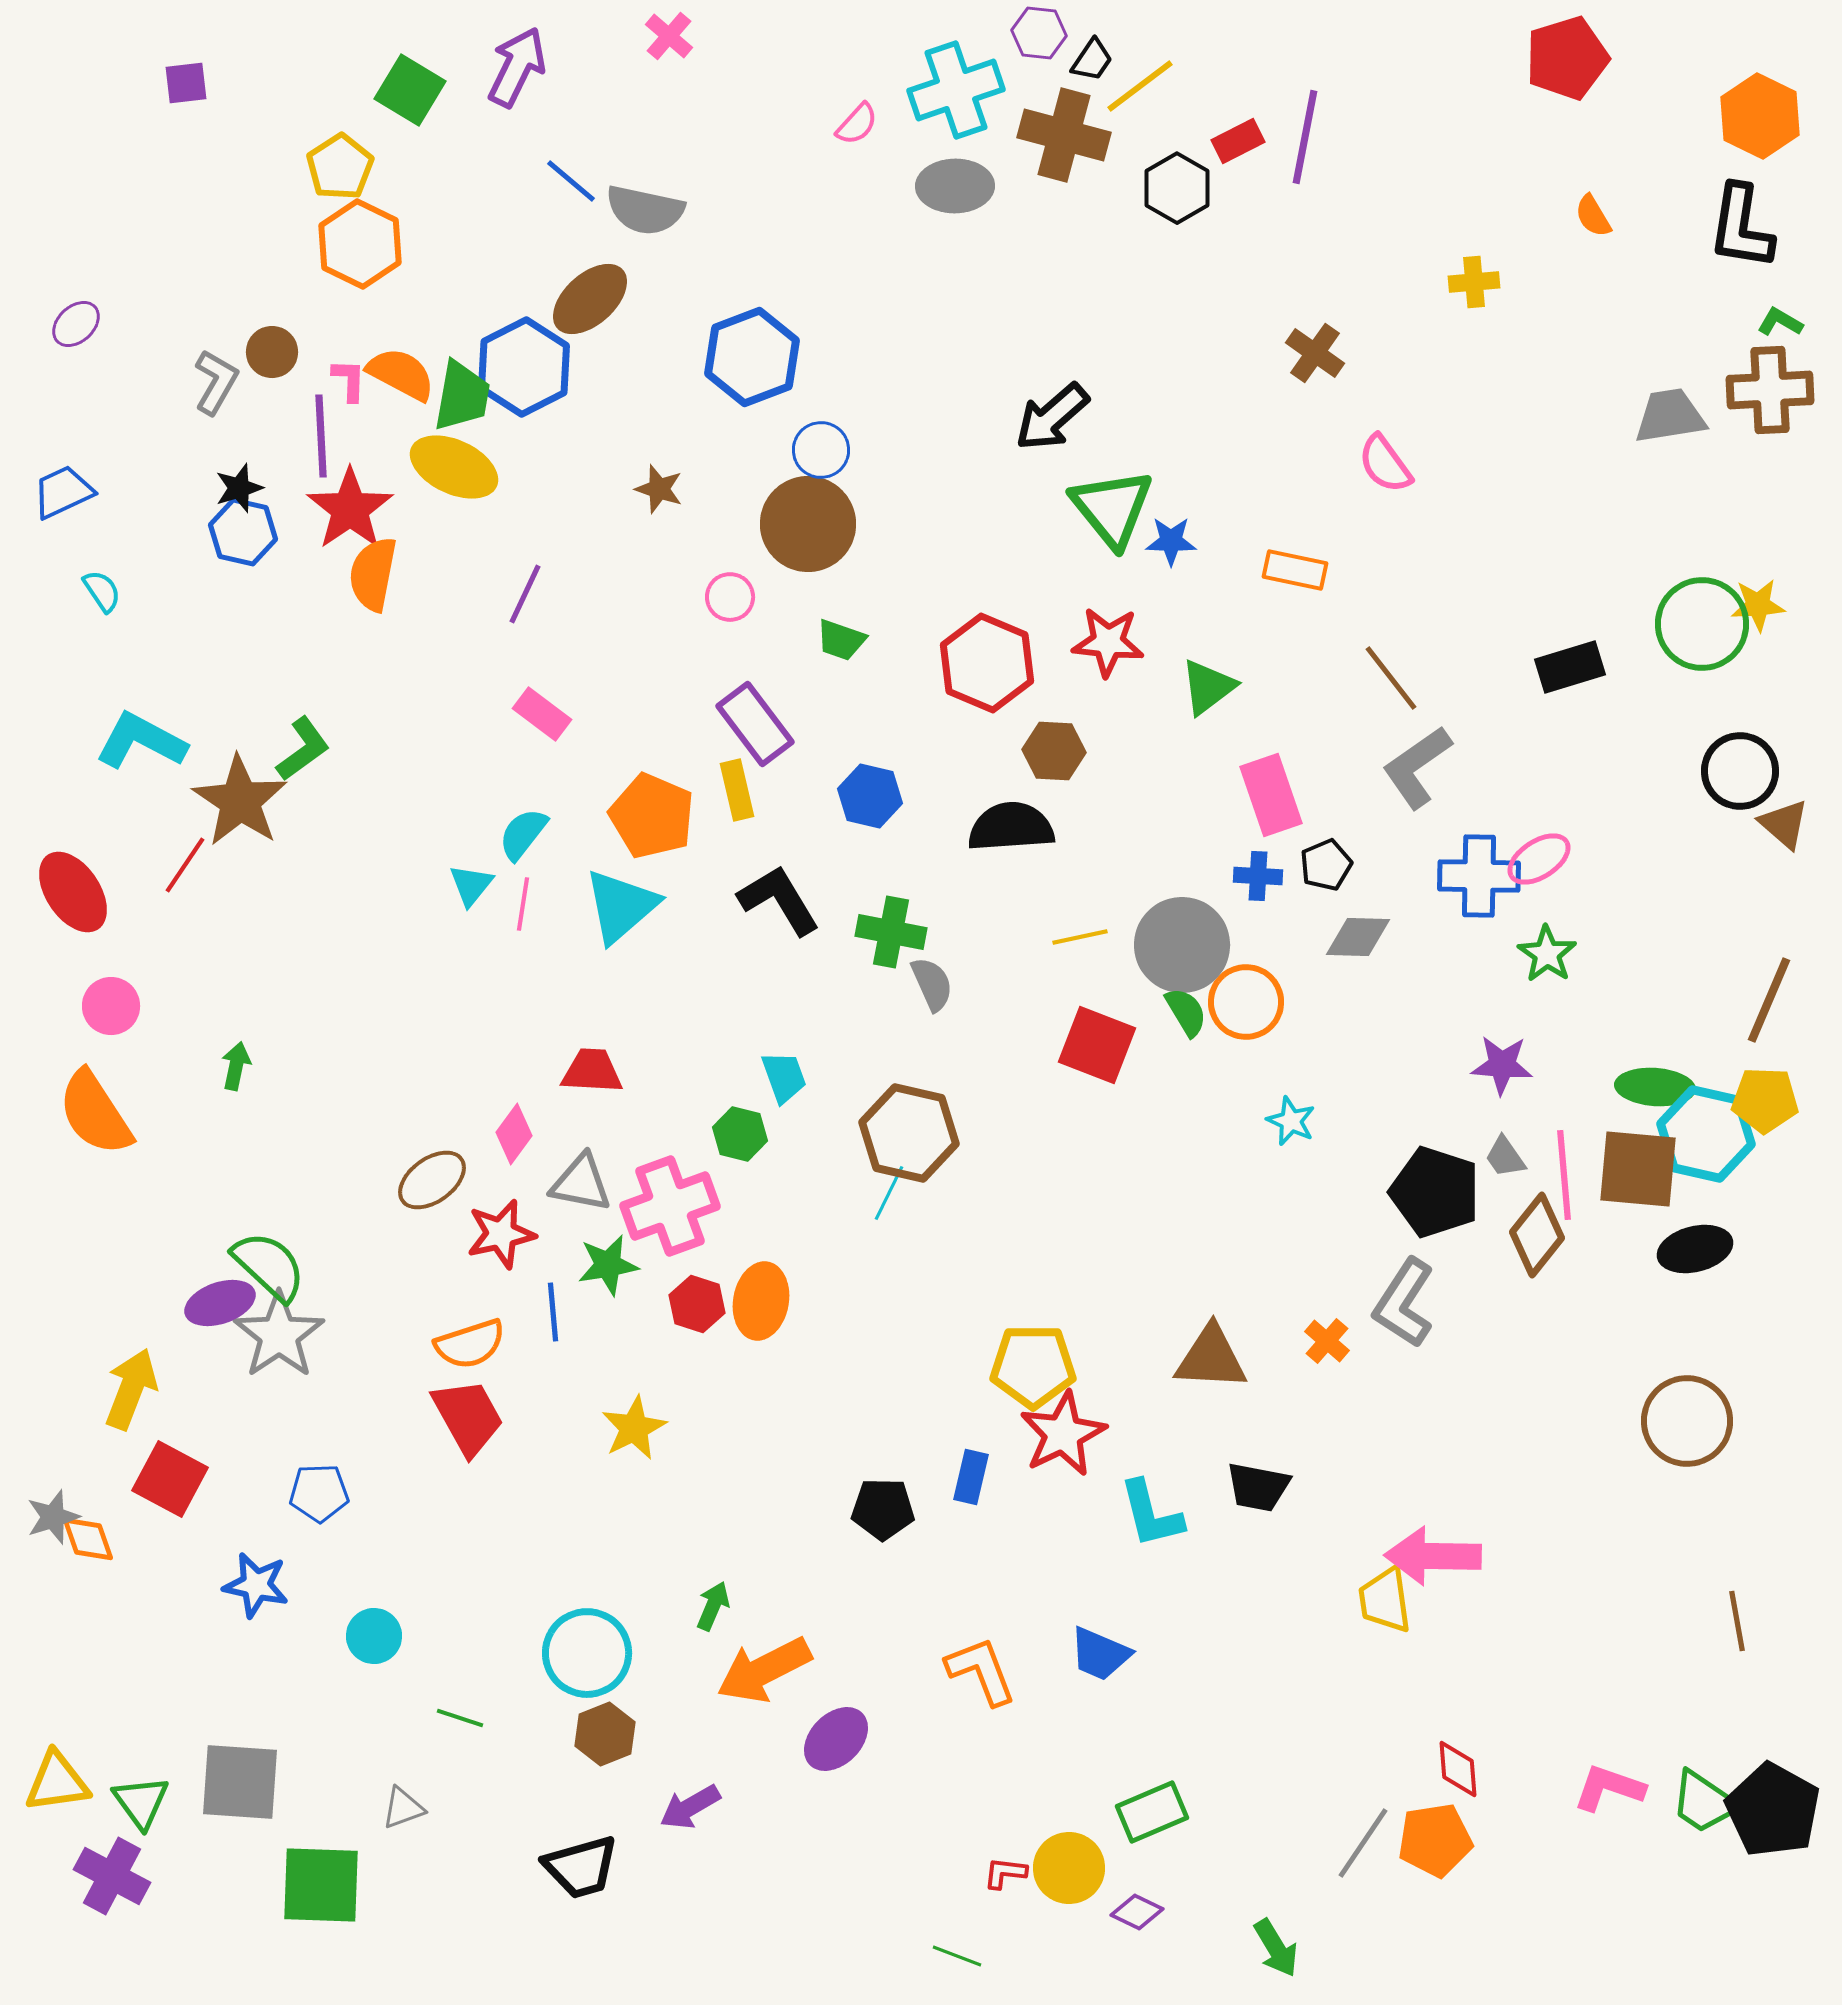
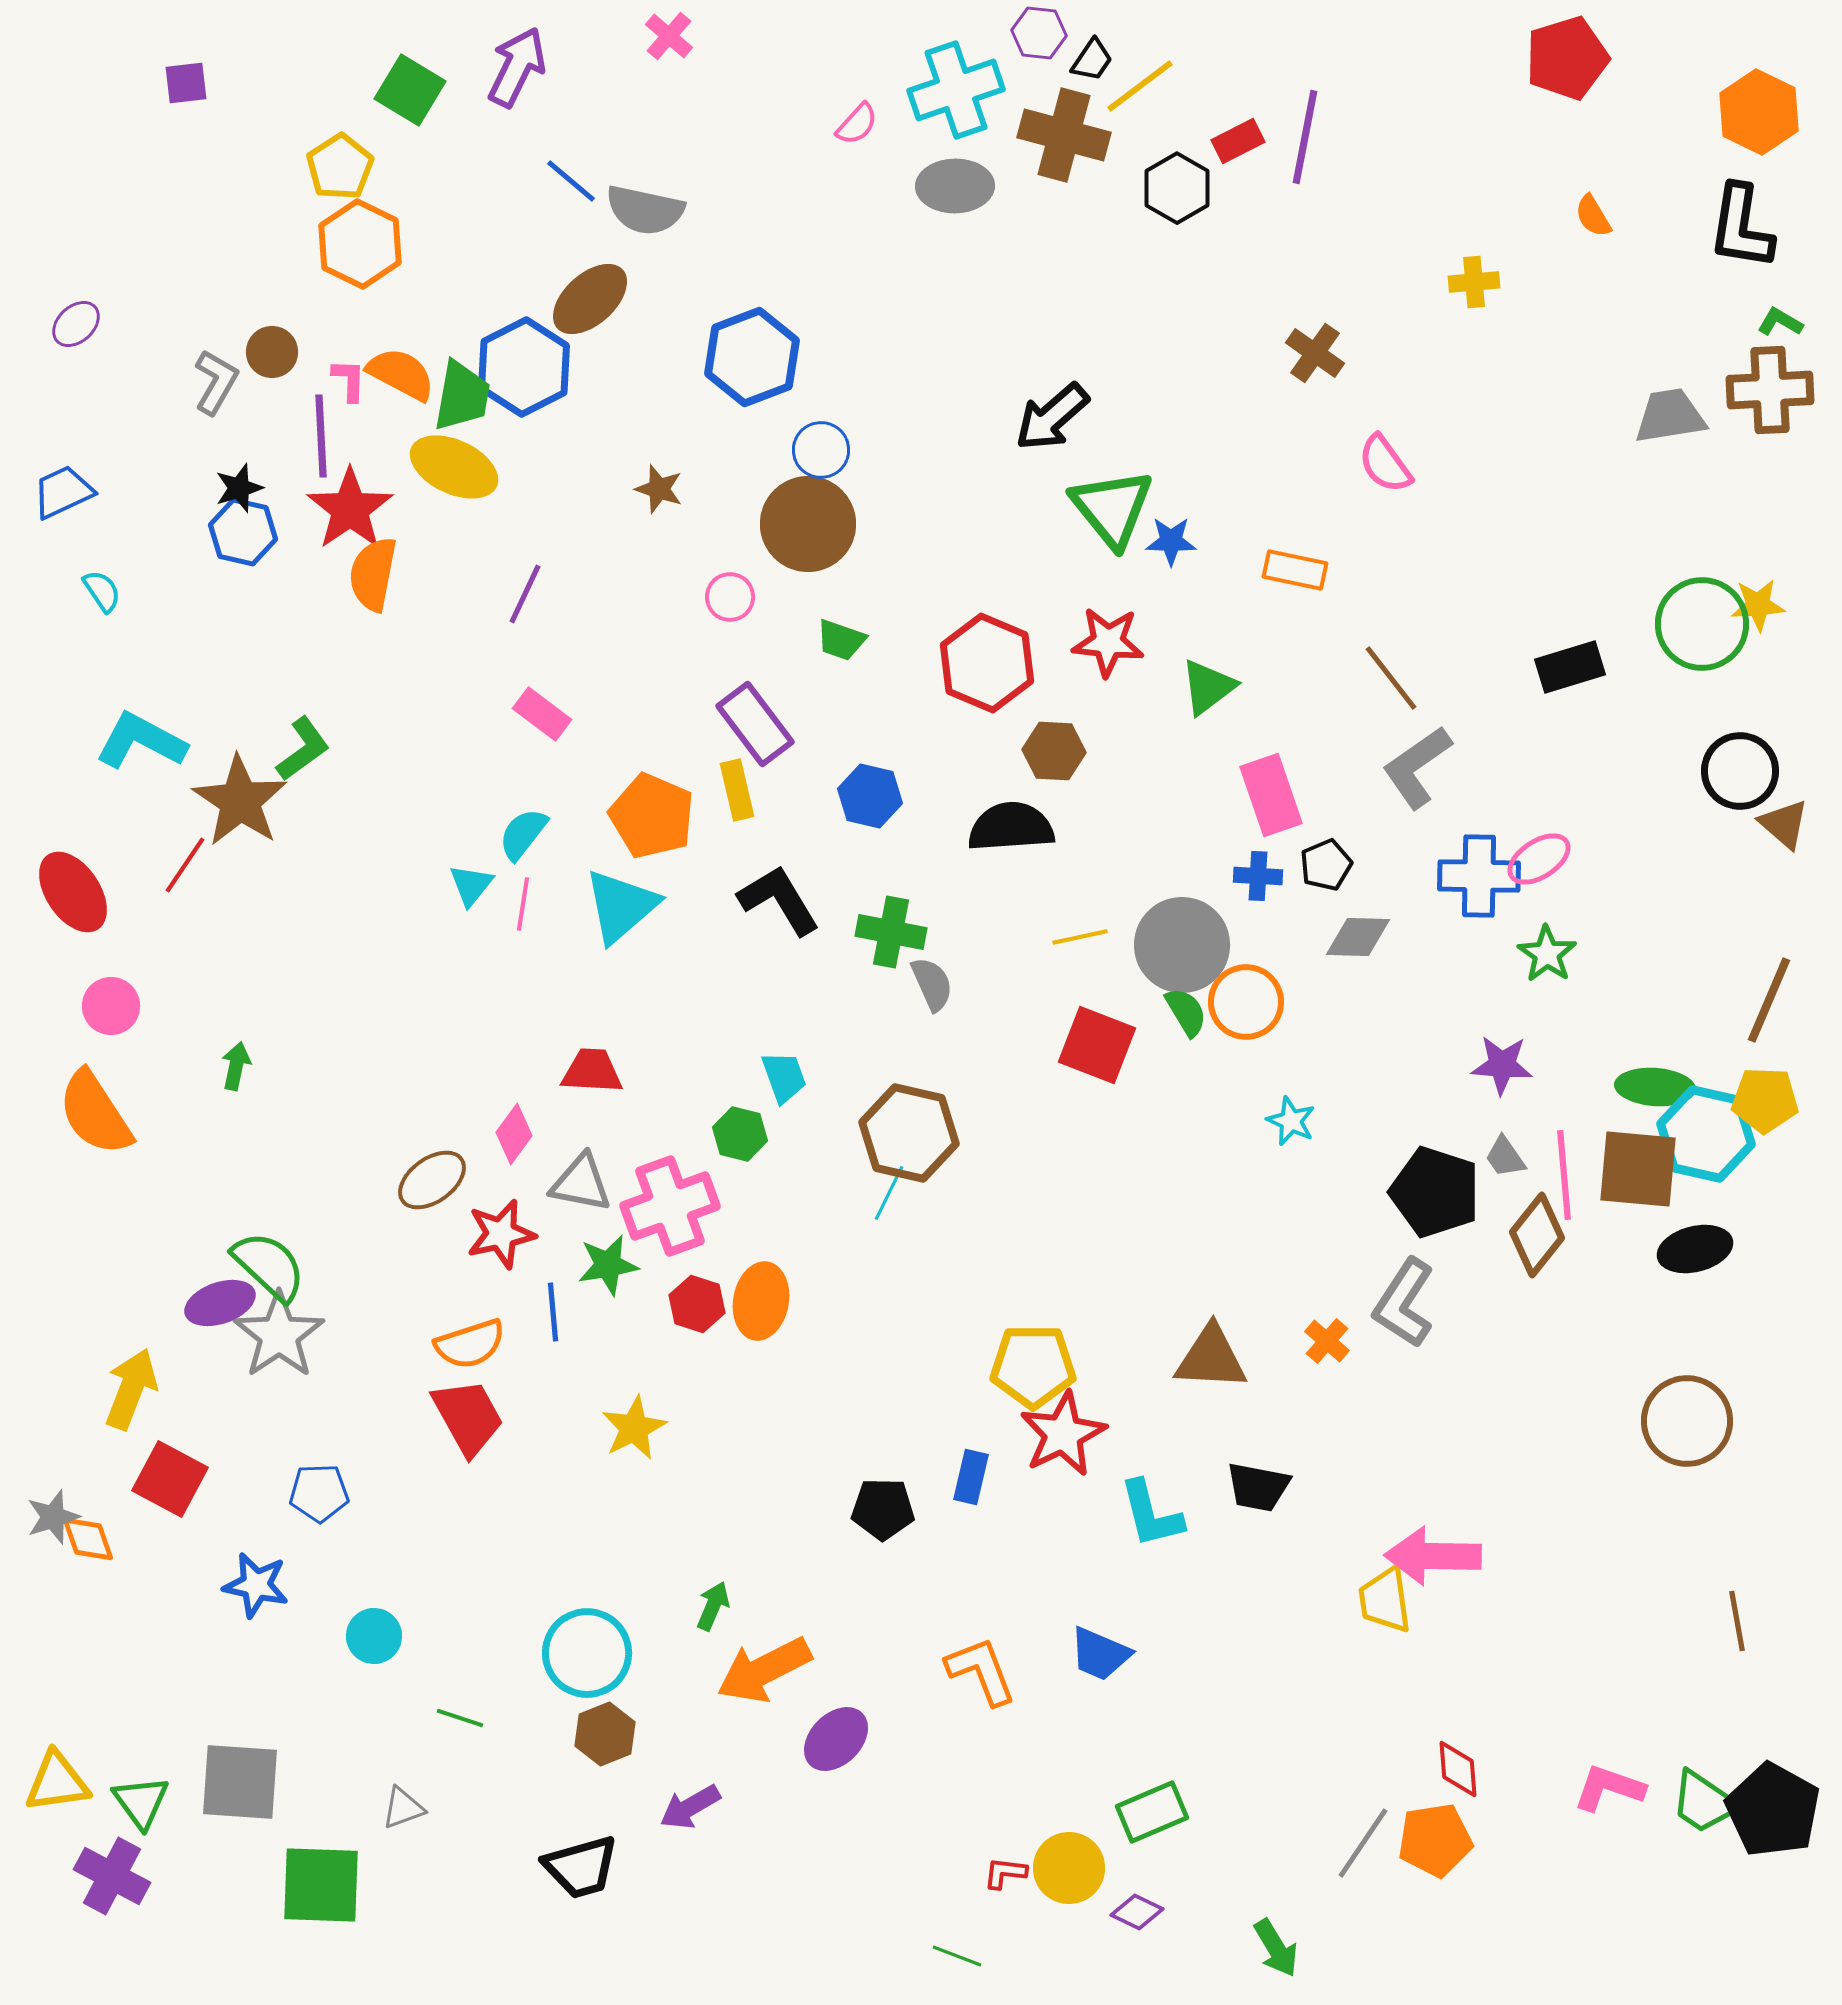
orange hexagon at (1760, 116): moved 1 px left, 4 px up
